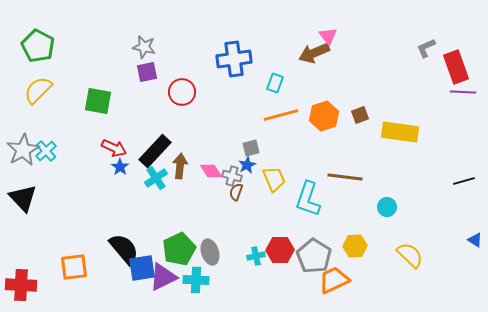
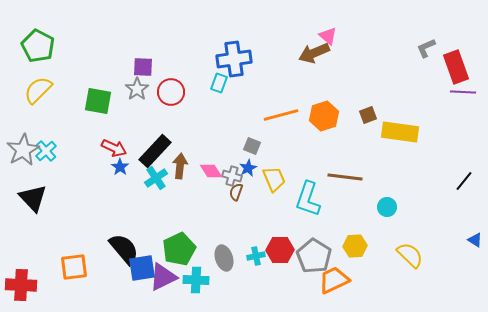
pink triangle at (328, 36): rotated 12 degrees counterclockwise
gray star at (144, 47): moved 7 px left, 42 px down; rotated 25 degrees clockwise
purple square at (147, 72): moved 4 px left, 5 px up; rotated 15 degrees clockwise
cyan rectangle at (275, 83): moved 56 px left
red circle at (182, 92): moved 11 px left
brown square at (360, 115): moved 8 px right
gray square at (251, 148): moved 1 px right, 2 px up; rotated 36 degrees clockwise
blue star at (247, 165): moved 1 px right, 3 px down
black line at (464, 181): rotated 35 degrees counterclockwise
black triangle at (23, 198): moved 10 px right
gray ellipse at (210, 252): moved 14 px right, 6 px down
